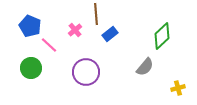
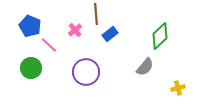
green diamond: moved 2 px left
